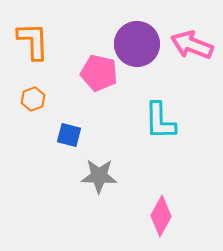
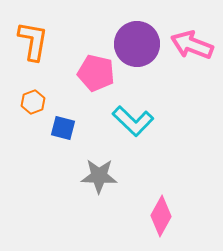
orange L-shape: rotated 12 degrees clockwise
pink pentagon: moved 3 px left
orange hexagon: moved 3 px down
cyan L-shape: moved 27 px left; rotated 45 degrees counterclockwise
blue square: moved 6 px left, 7 px up
